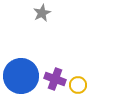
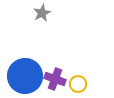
blue circle: moved 4 px right
yellow circle: moved 1 px up
